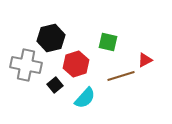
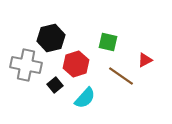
brown line: rotated 52 degrees clockwise
